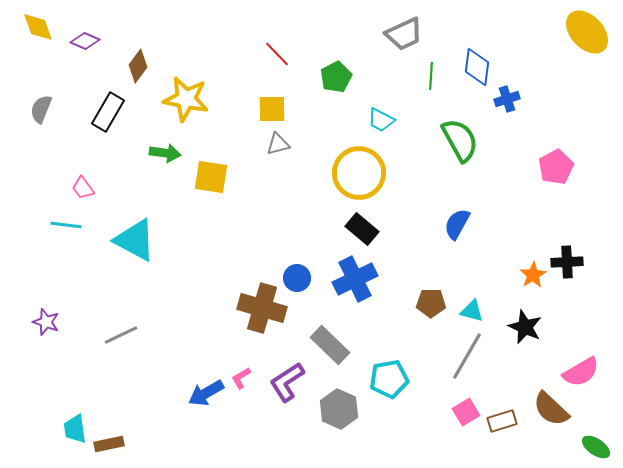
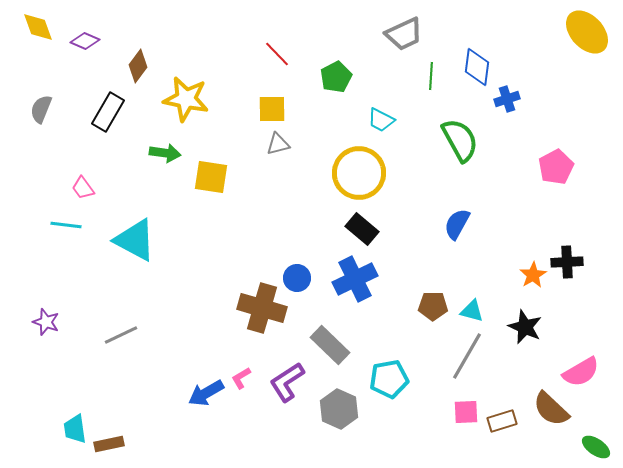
brown pentagon at (431, 303): moved 2 px right, 3 px down
pink square at (466, 412): rotated 28 degrees clockwise
